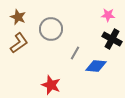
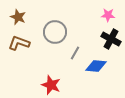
gray circle: moved 4 px right, 3 px down
black cross: moved 1 px left
brown L-shape: rotated 125 degrees counterclockwise
